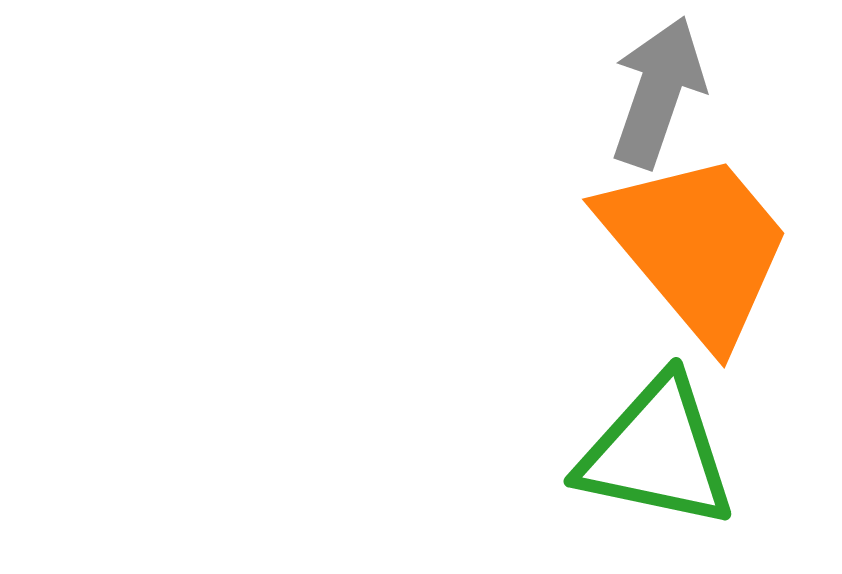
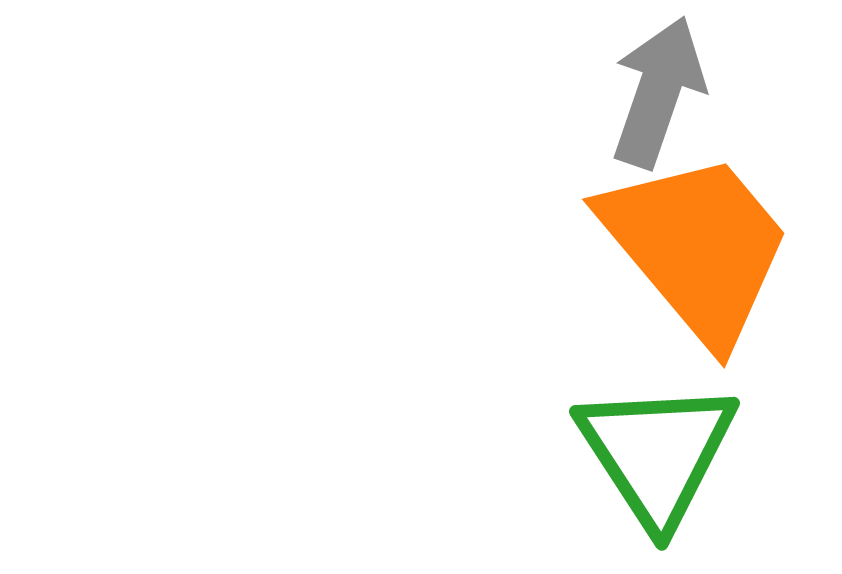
green triangle: rotated 45 degrees clockwise
